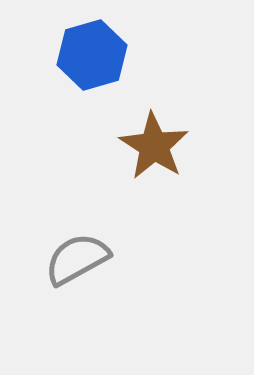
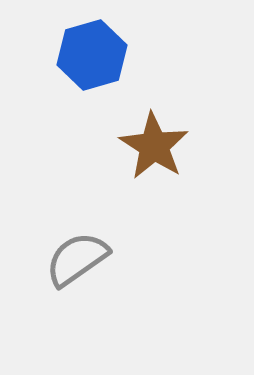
gray semicircle: rotated 6 degrees counterclockwise
